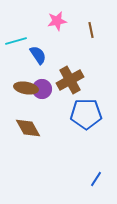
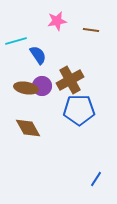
brown line: rotated 70 degrees counterclockwise
purple circle: moved 3 px up
blue pentagon: moved 7 px left, 4 px up
